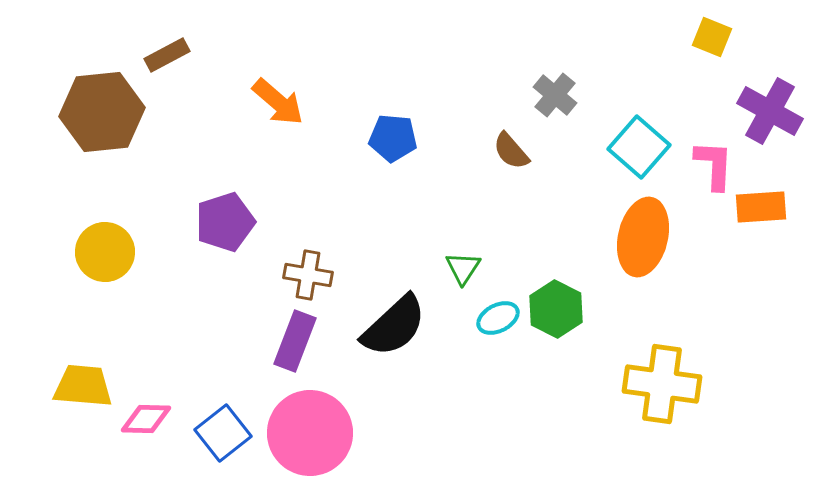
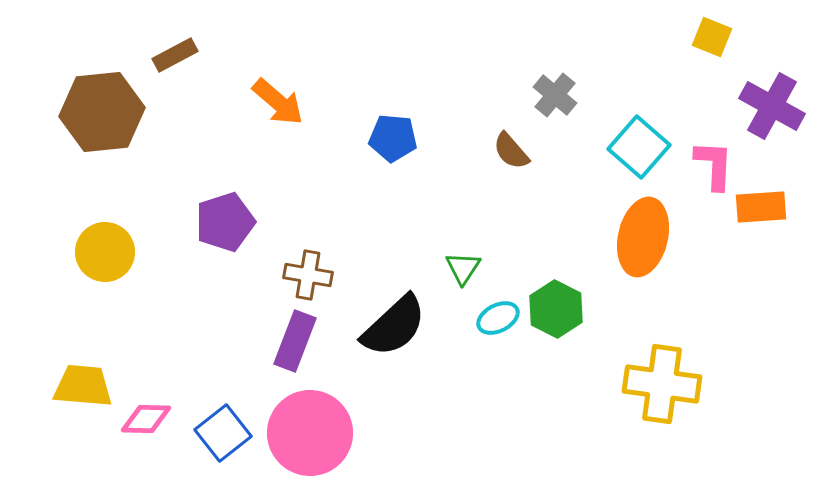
brown rectangle: moved 8 px right
purple cross: moved 2 px right, 5 px up
